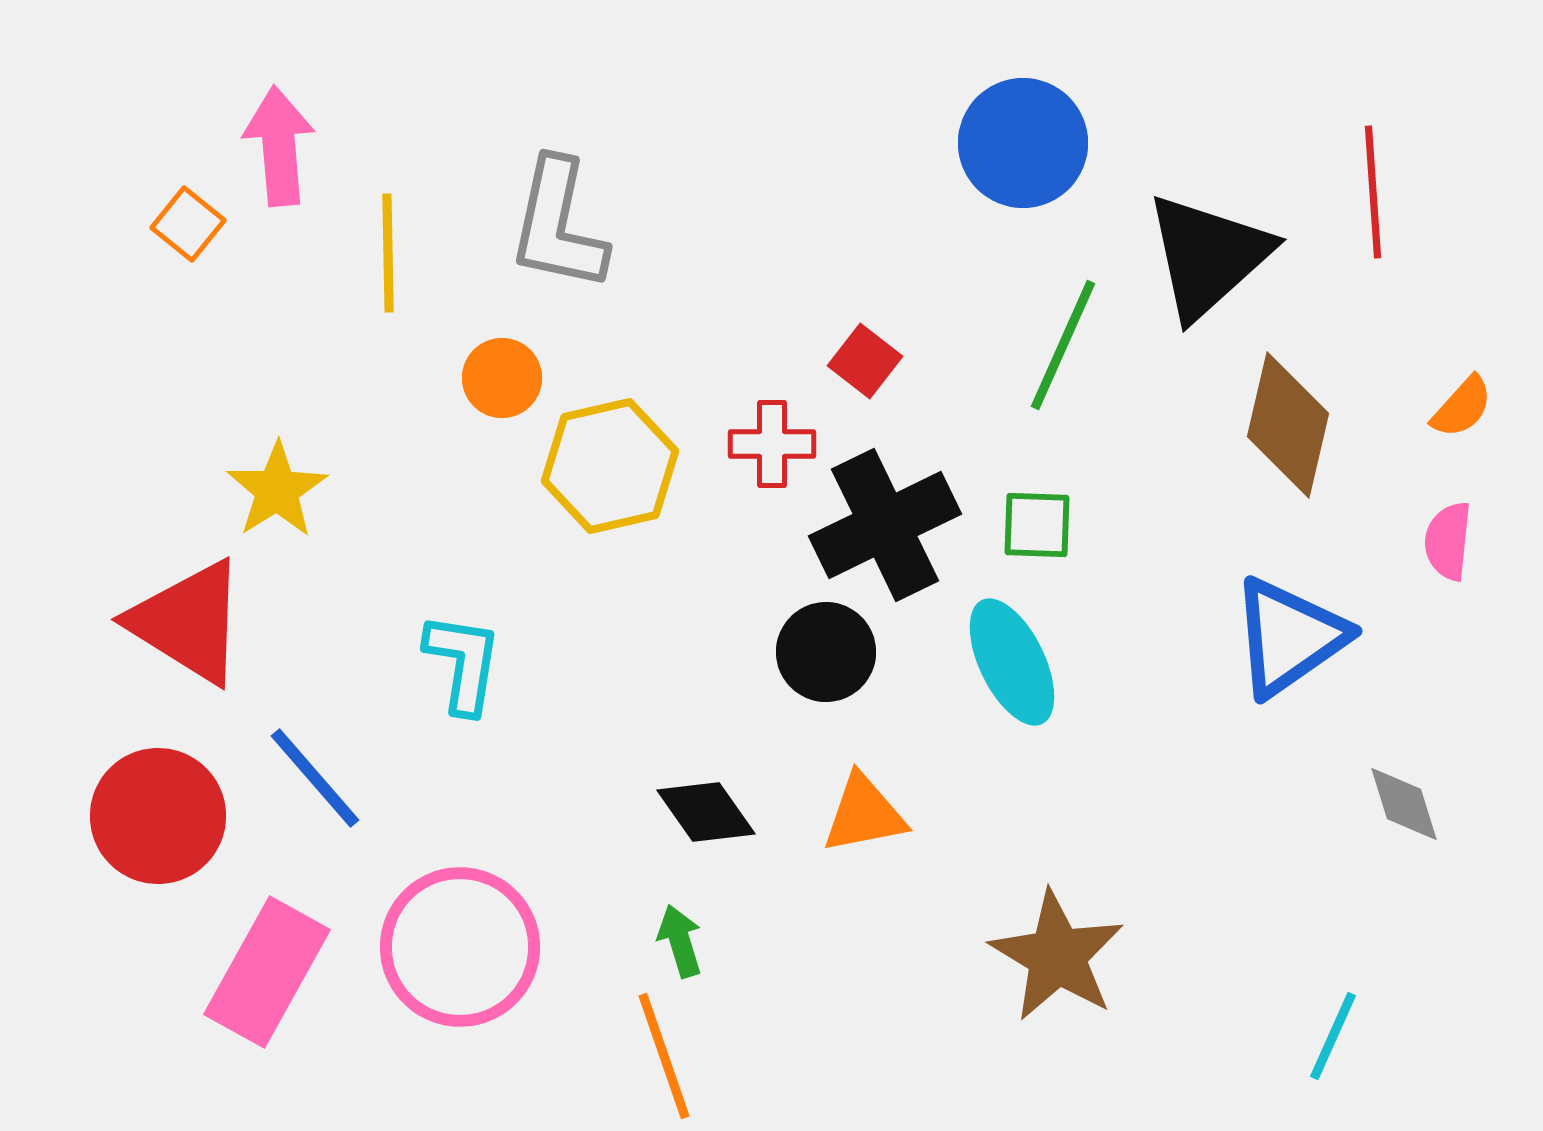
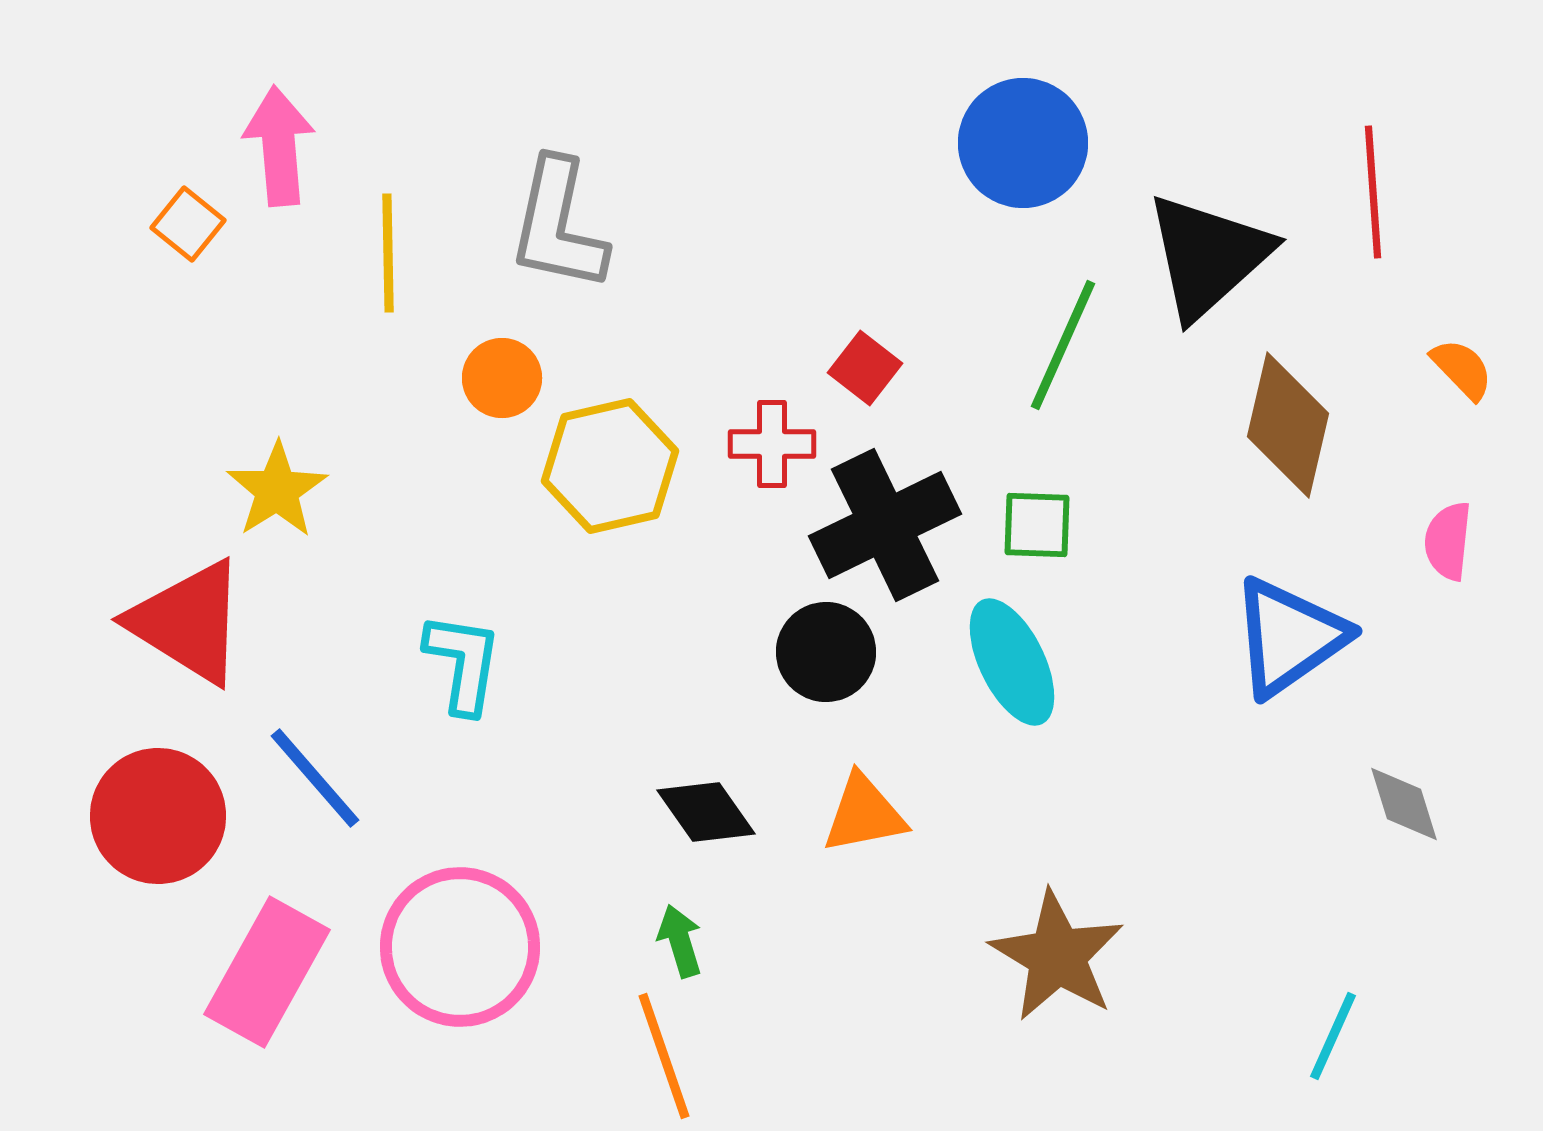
red square: moved 7 px down
orange semicircle: moved 38 px up; rotated 86 degrees counterclockwise
